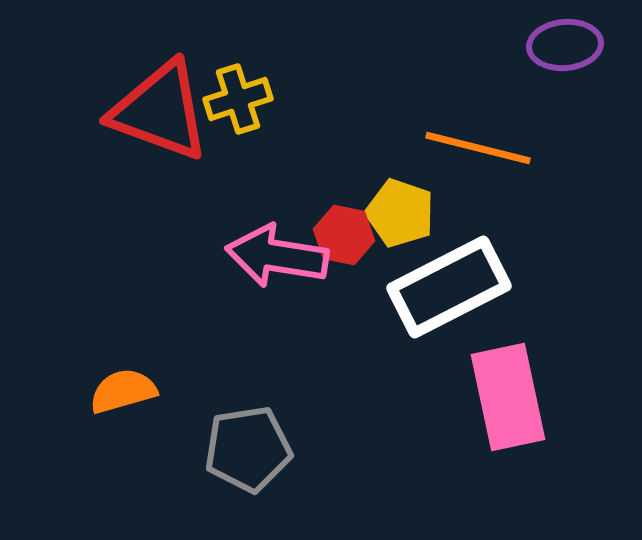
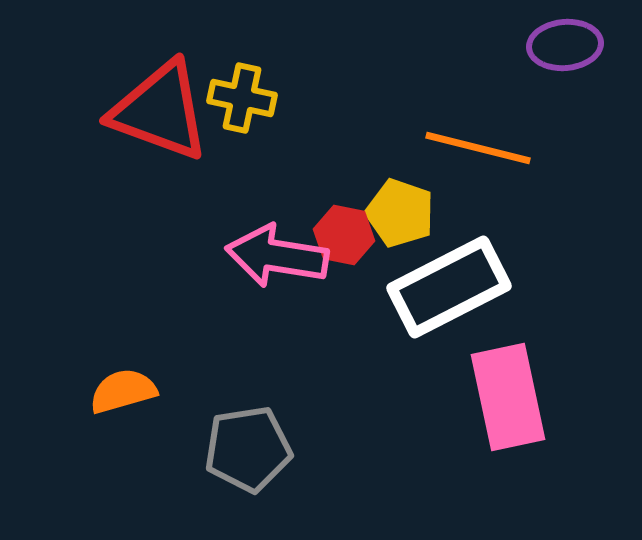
yellow cross: moved 4 px right, 1 px up; rotated 30 degrees clockwise
